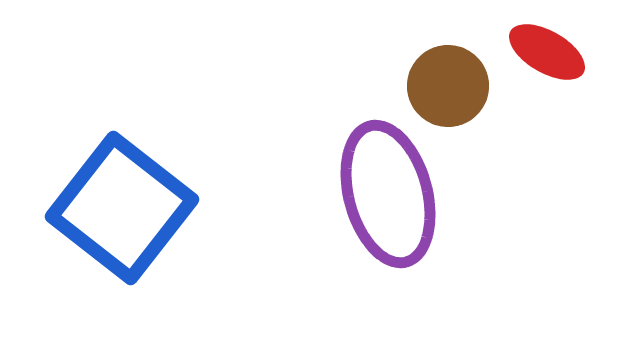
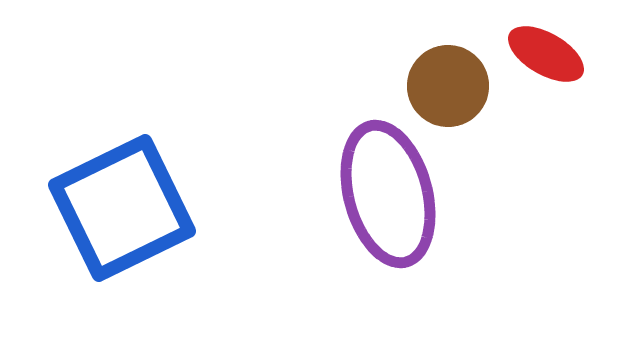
red ellipse: moved 1 px left, 2 px down
blue square: rotated 26 degrees clockwise
